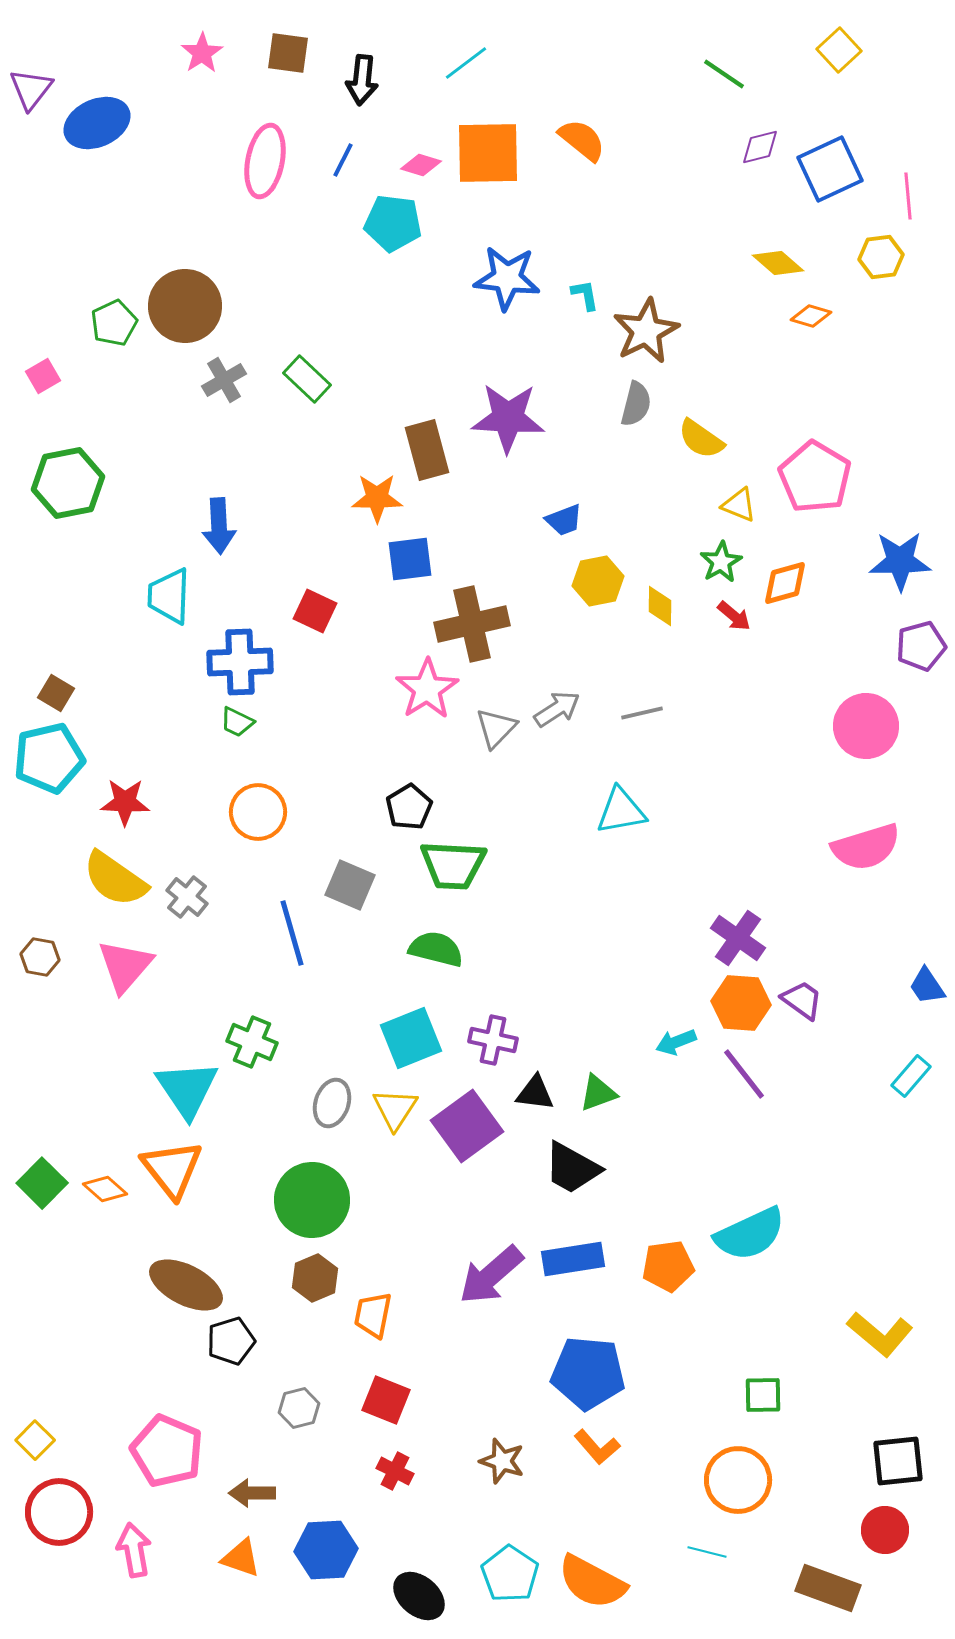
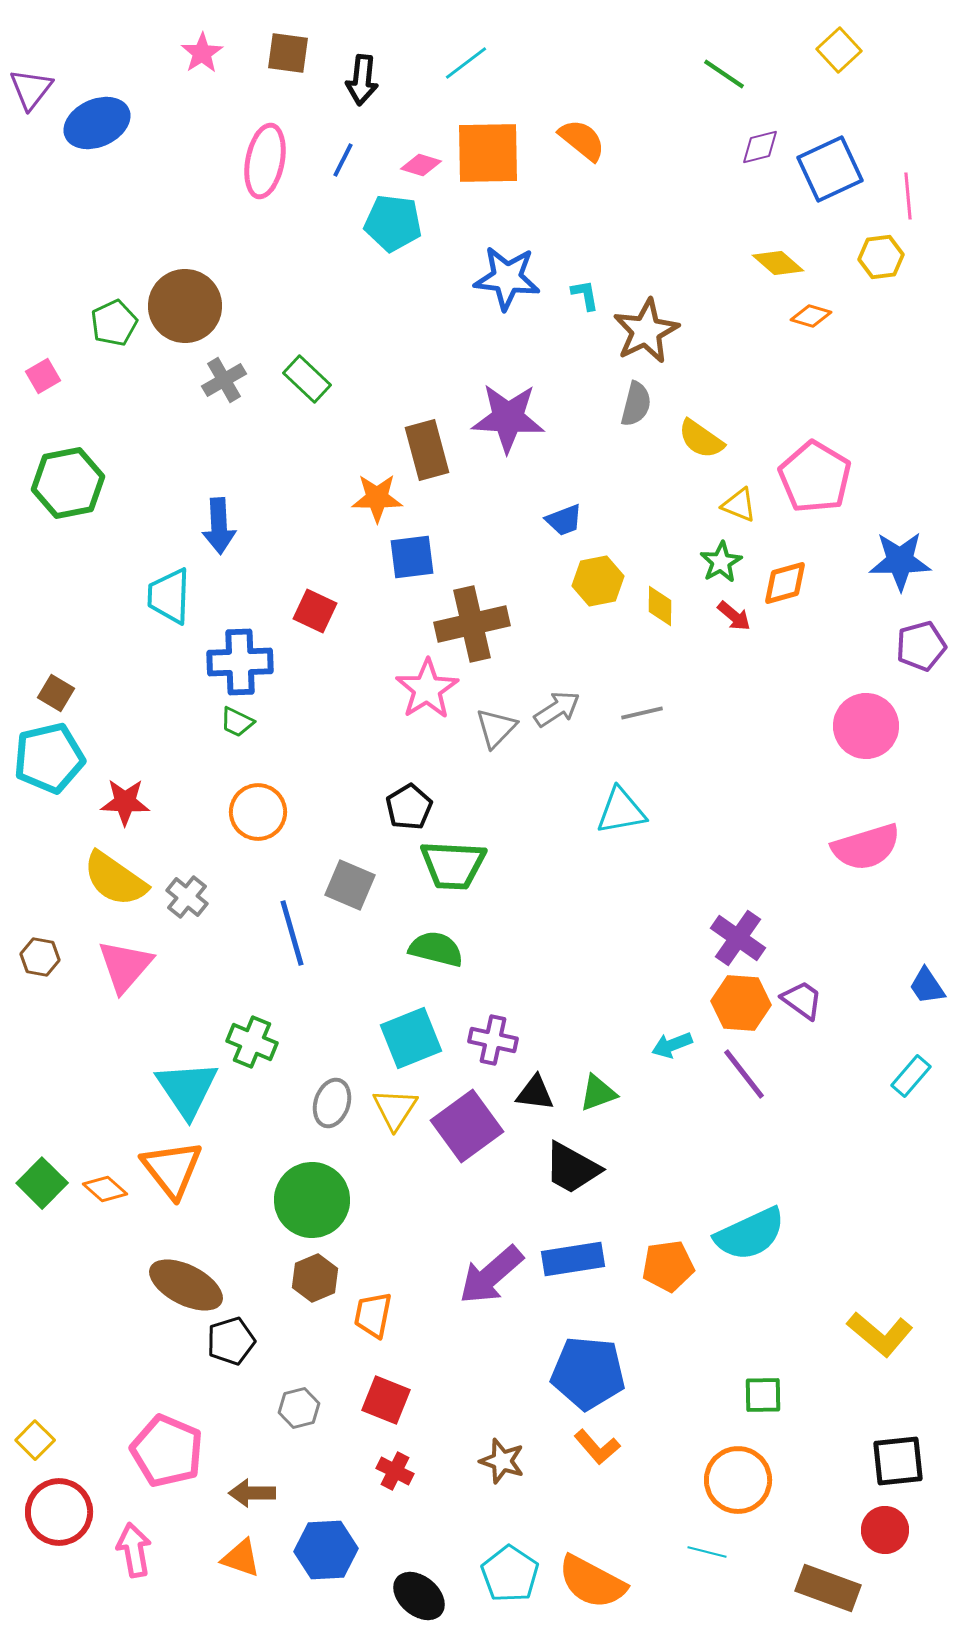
blue square at (410, 559): moved 2 px right, 2 px up
cyan arrow at (676, 1042): moved 4 px left, 3 px down
